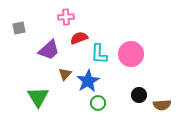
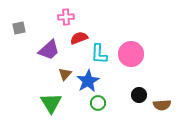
green triangle: moved 13 px right, 6 px down
